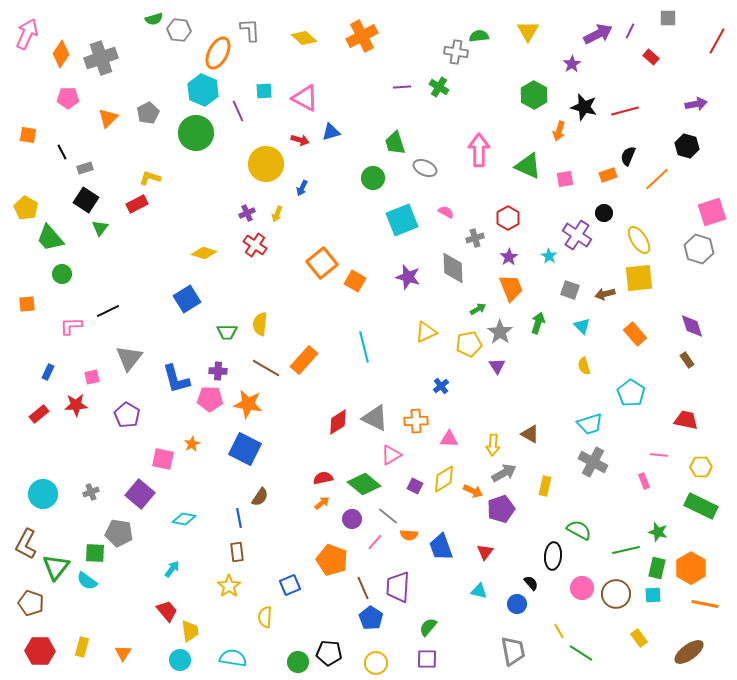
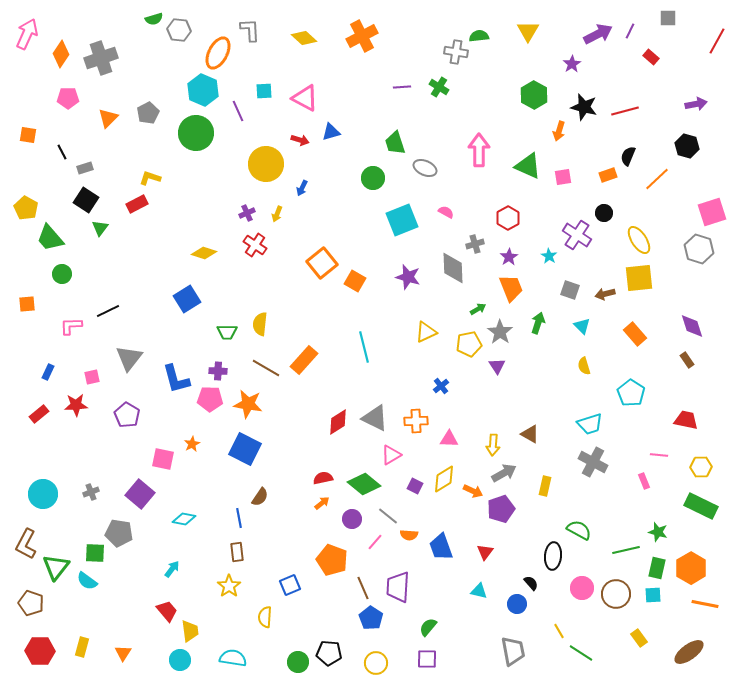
pink square at (565, 179): moved 2 px left, 2 px up
gray cross at (475, 238): moved 6 px down
